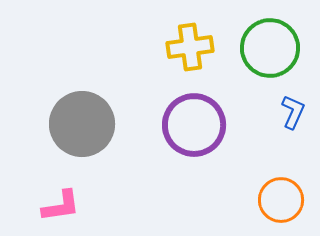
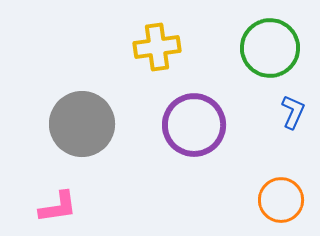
yellow cross: moved 33 px left
pink L-shape: moved 3 px left, 1 px down
